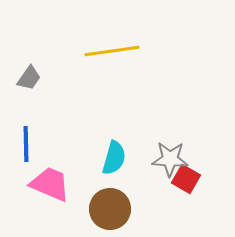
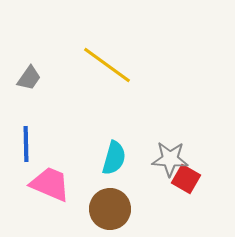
yellow line: moved 5 px left, 14 px down; rotated 44 degrees clockwise
